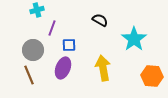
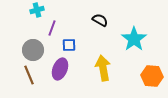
purple ellipse: moved 3 px left, 1 px down
